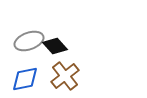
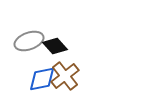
blue diamond: moved 17 px right
